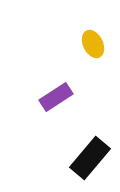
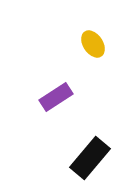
yellow ellipse: rotated 8 degrees counterclockwise
